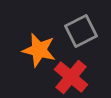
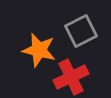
red cross: rotated 24 degrees clockwise
